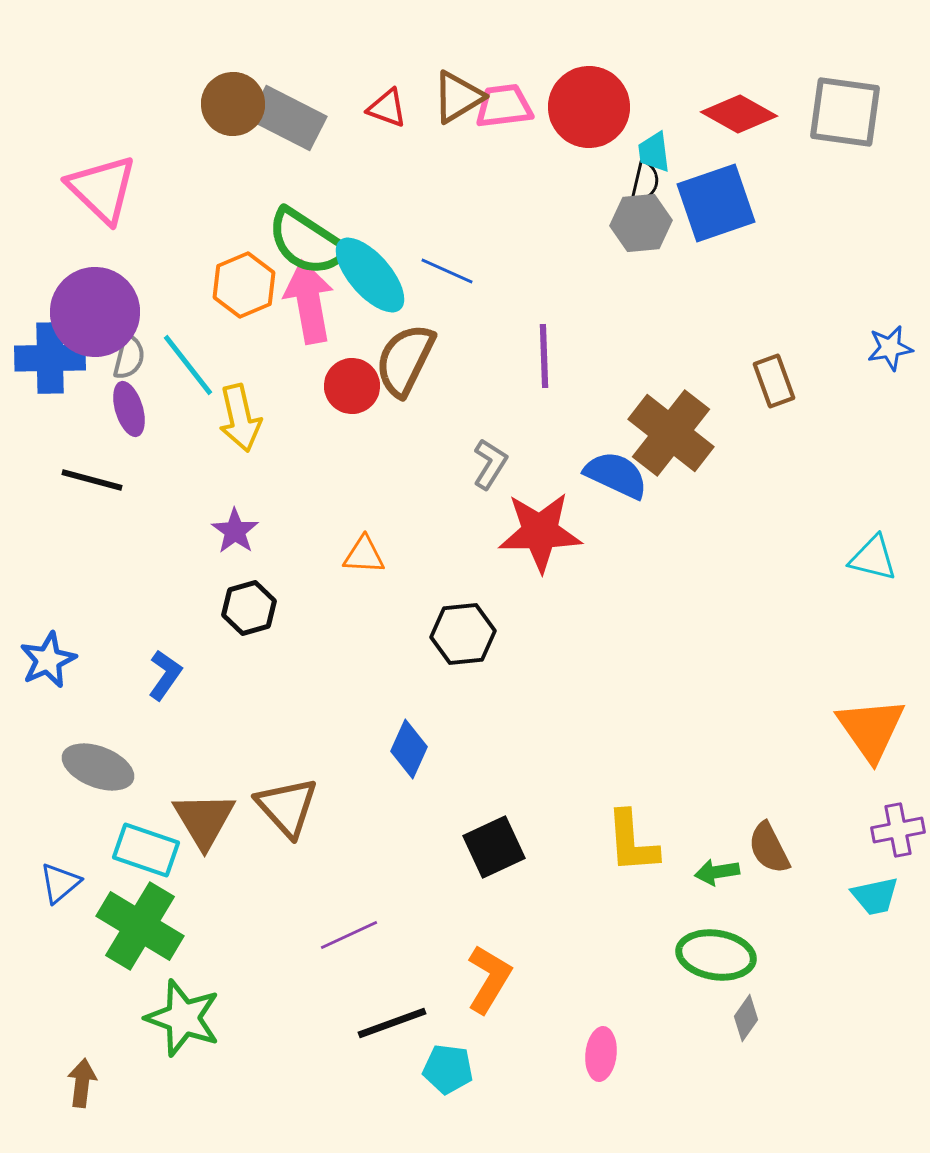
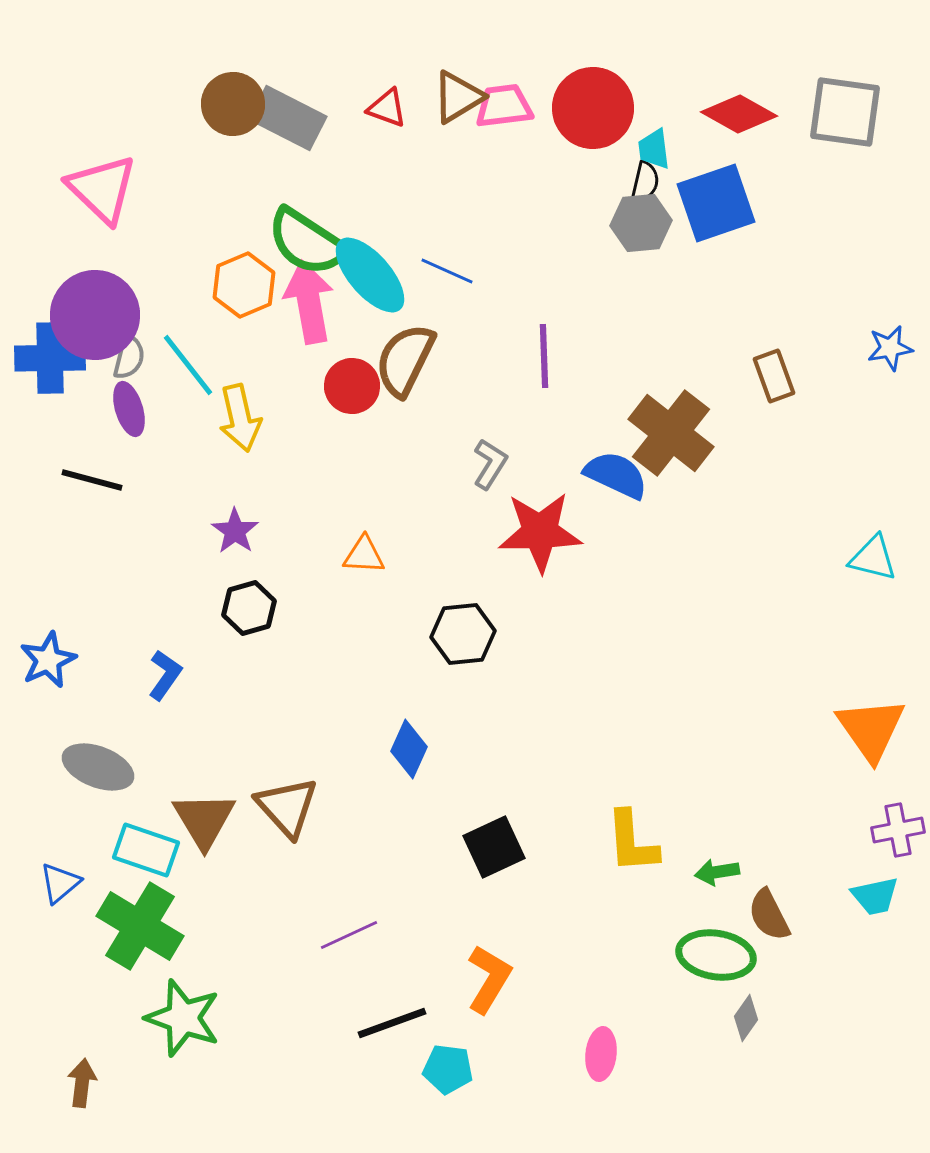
red circle at (589, 107): moved 4 px right, 1 px down
cyan trapezoid at (654, 152): moved 3 px up
purple circle at (95, 312): moved 3 px down
brown rectangle at (774, 381): moved 5 px up
brown semicircle at (769, 848): moved 67 px down
